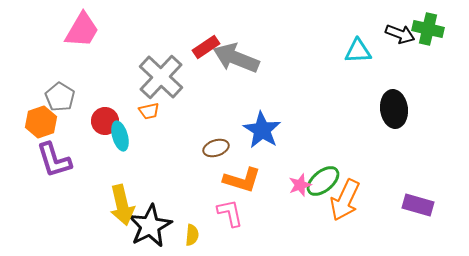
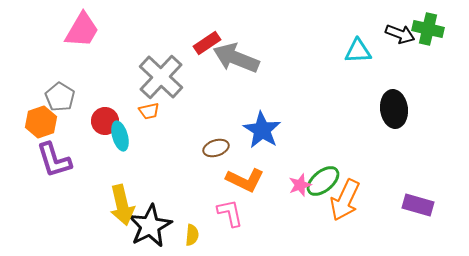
red rectangle: moved 1 px right, 4 px up
orange L-shape: moved 3 px right; rotated 9 degrees clockwise
